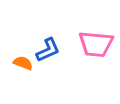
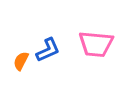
orange semicircle: moved 2 px left, 2 px up; rotated 84 degrees counterclockwise
